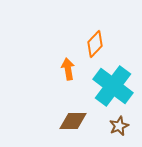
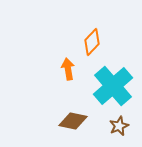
orange diamond: moved 3 px left, 2 px up
cyan cross: rotated 12 degrees clockwise
brown diamond: rotated 12 degrees clockwise
